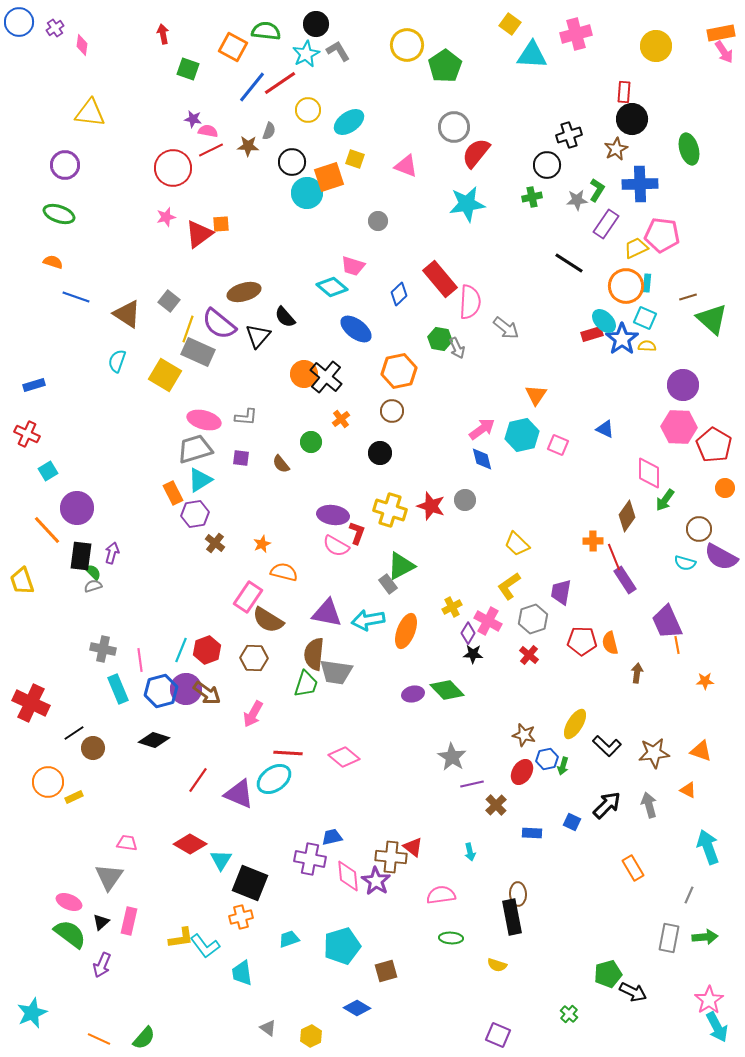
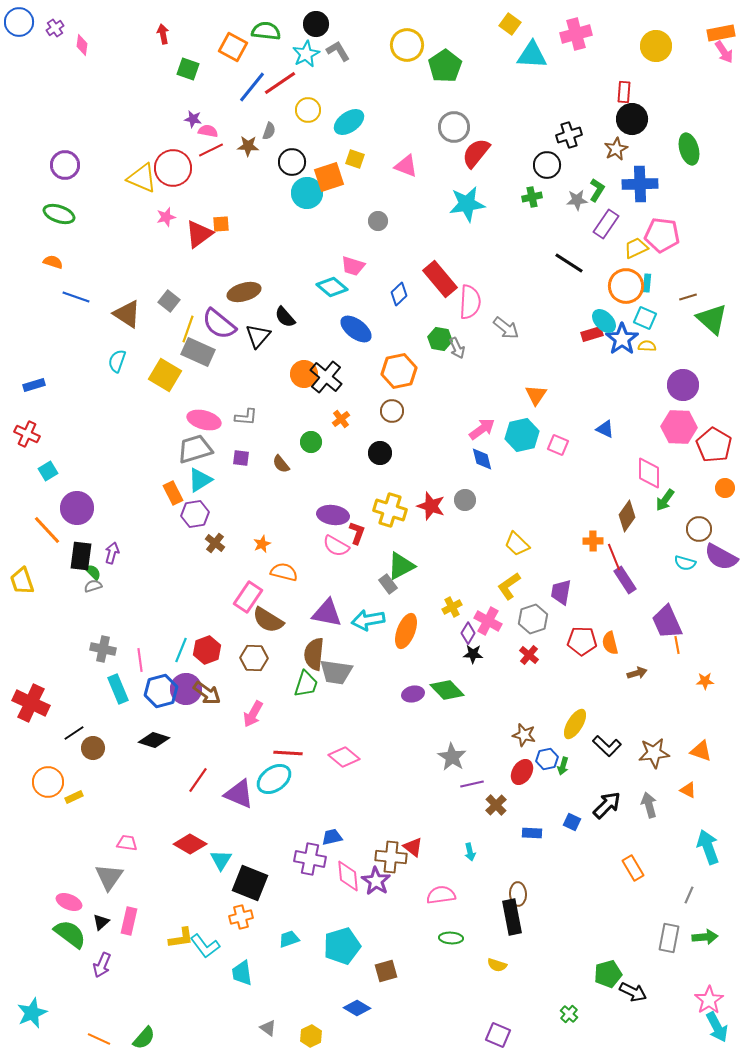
yellow triangle at (90, 113): moved 52 px right, 65 px down; rotated 16 degrees clockwise
brown arrow at (637, 673): rotated 66 degrees clockwise
